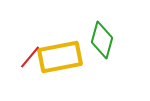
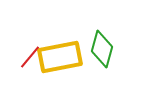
green diamond: moved 9 px down
